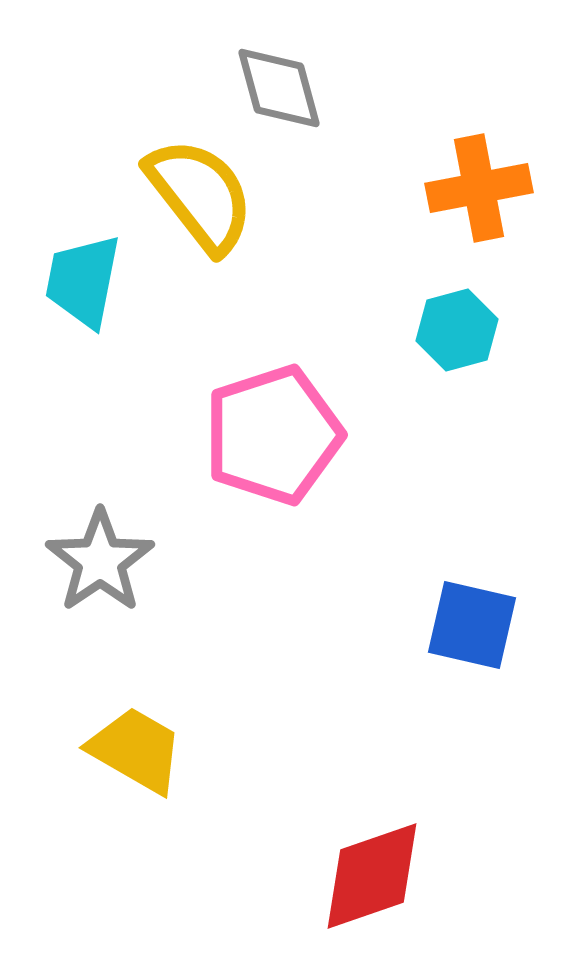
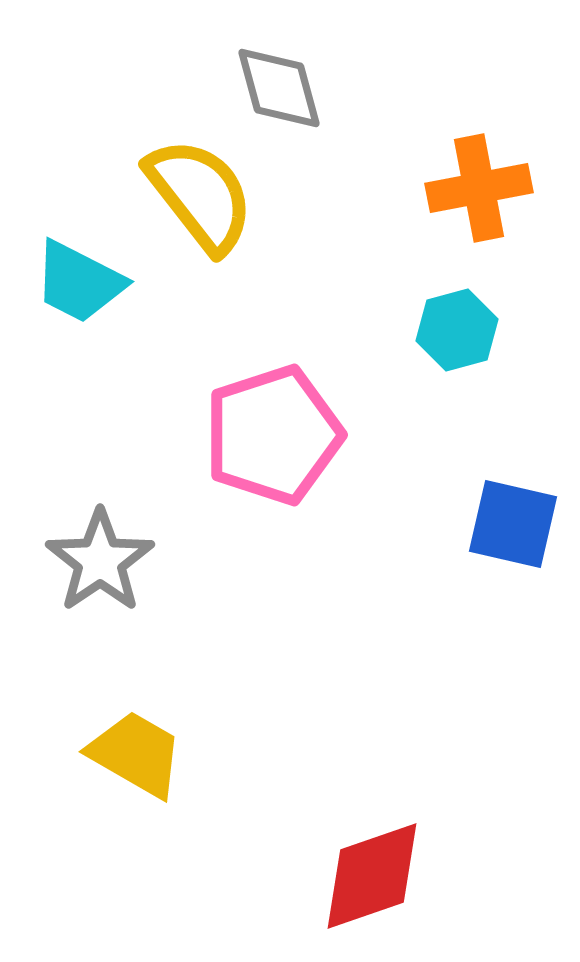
cyan trapezoid: moved 4 px left, 1 px down; rotated 74 degrees counterclockwise
blue square: moved 41 px right, 101 px up
yellow trapezoid: moved 4 px down
